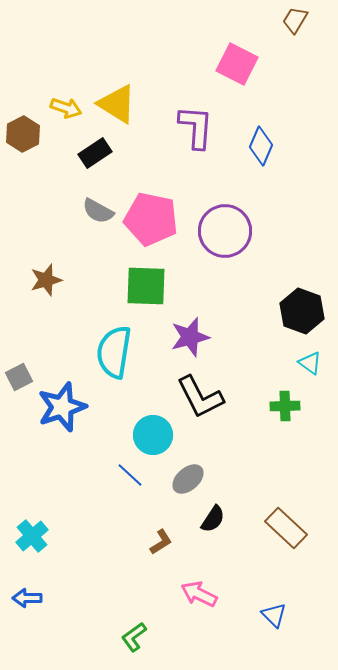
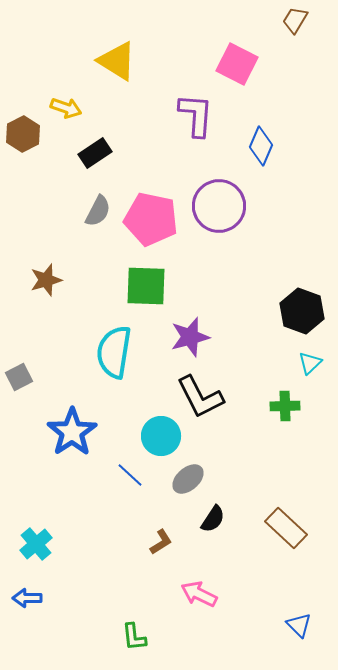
yellow triangle: moved 43 px up
purple L-shape: moved 12 px up
gray semicircle: rotated 92 degrees counterclockwise
purple circle: moved 6 px left, 25 px up
cyan triangle: rotated 40 degrees clockwise
blue star: moved 10 px right, 25 px down; rotated 15 degrees counterclockwise
cyan circle: moved 8 px right, 1 px down
cyan cross: moved 4 px right, 8 px down
blue triangle: moved 25 px right, 10 px down
green L-shape: rotated 60 degrees counterclockwise
